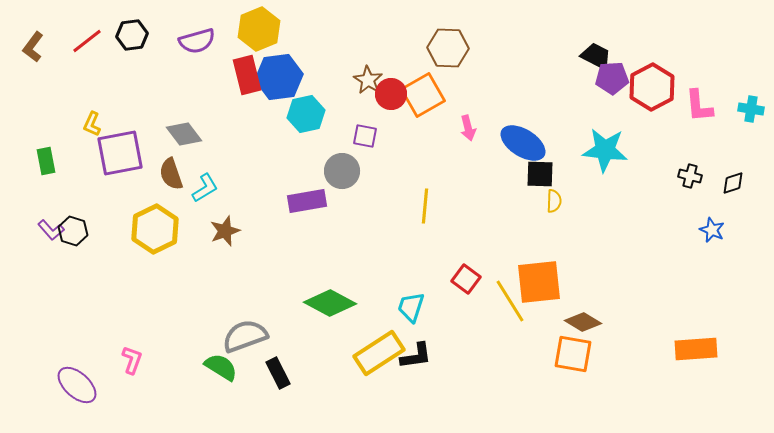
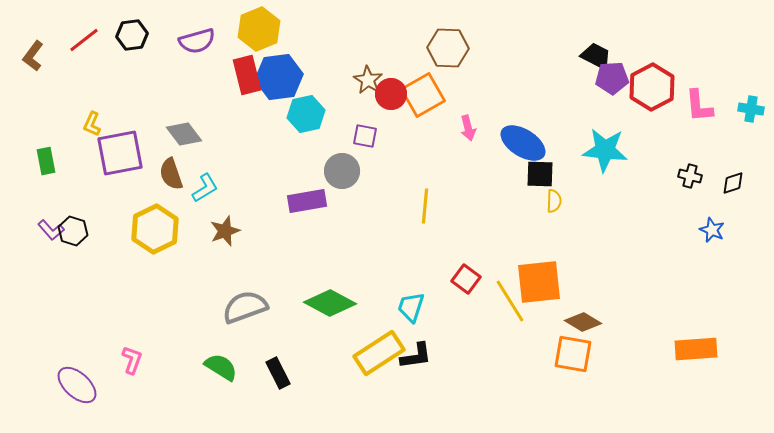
red line at (87, 41): moved 3 px left, 1 px up
brown L-shape at (33, 47): moved 9 px down
gray semicircle at (245, 336): moved 29 px up
